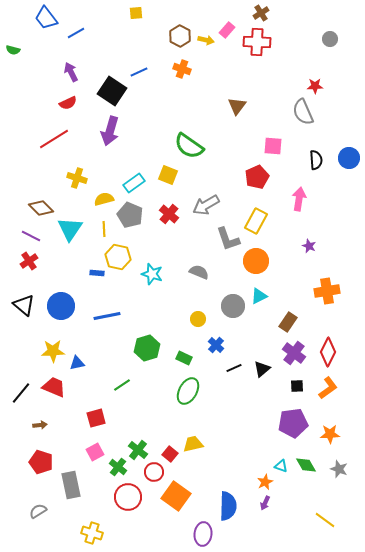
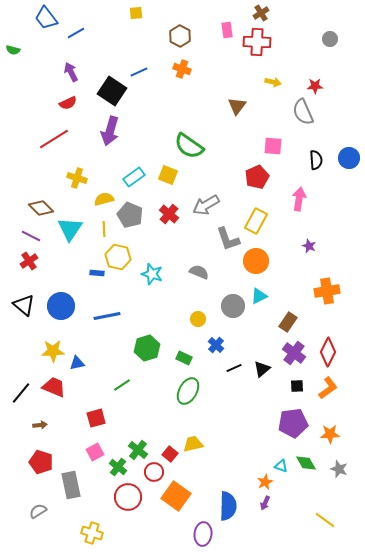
pink rectangle at (227, 30): rotated 49 degrees counterclockwise
yellow arrow at (206, 40): moved 67 px right, 42 px down
cyan rectangle at (134, 183): moved 6 px up
green diamond at (306, 465): moved 2 px up
